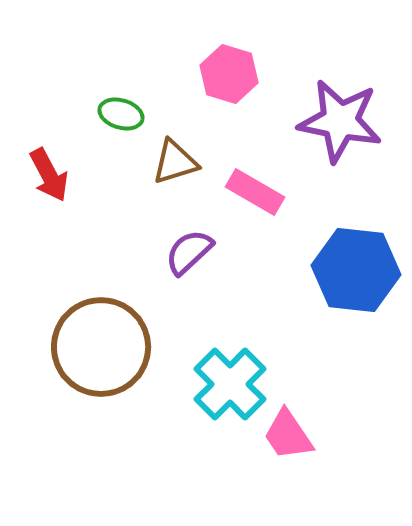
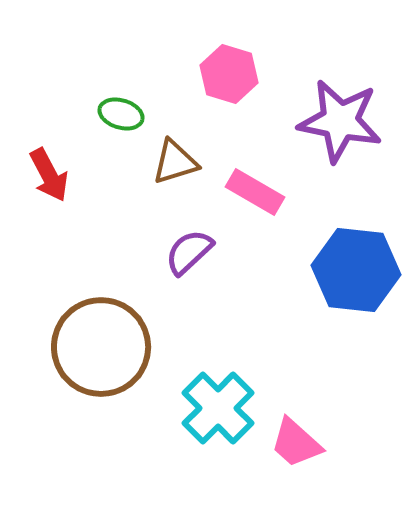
cyan cross: moved 12 px left, 24 px down
pink trapezoid: moved 8 px right, 8 px down; rotated 14 degrees counterclockwise
